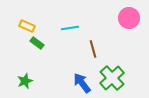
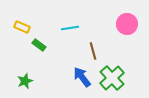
pink circle: moved 2 px left, 6 px down
yellow rectangle: moved 5 px left, 1 px down
green rectangle: moved 2 px right, 2 px down
brown line: moved 2 px down
blue arrow: moved 6 px up
